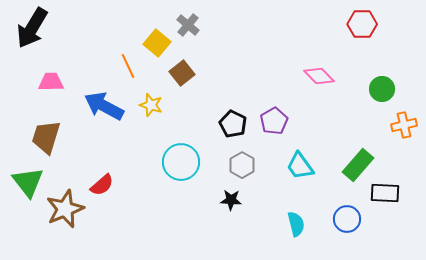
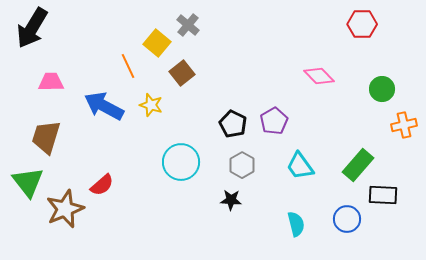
black rectangle: moved 2 px left, 2 px down
